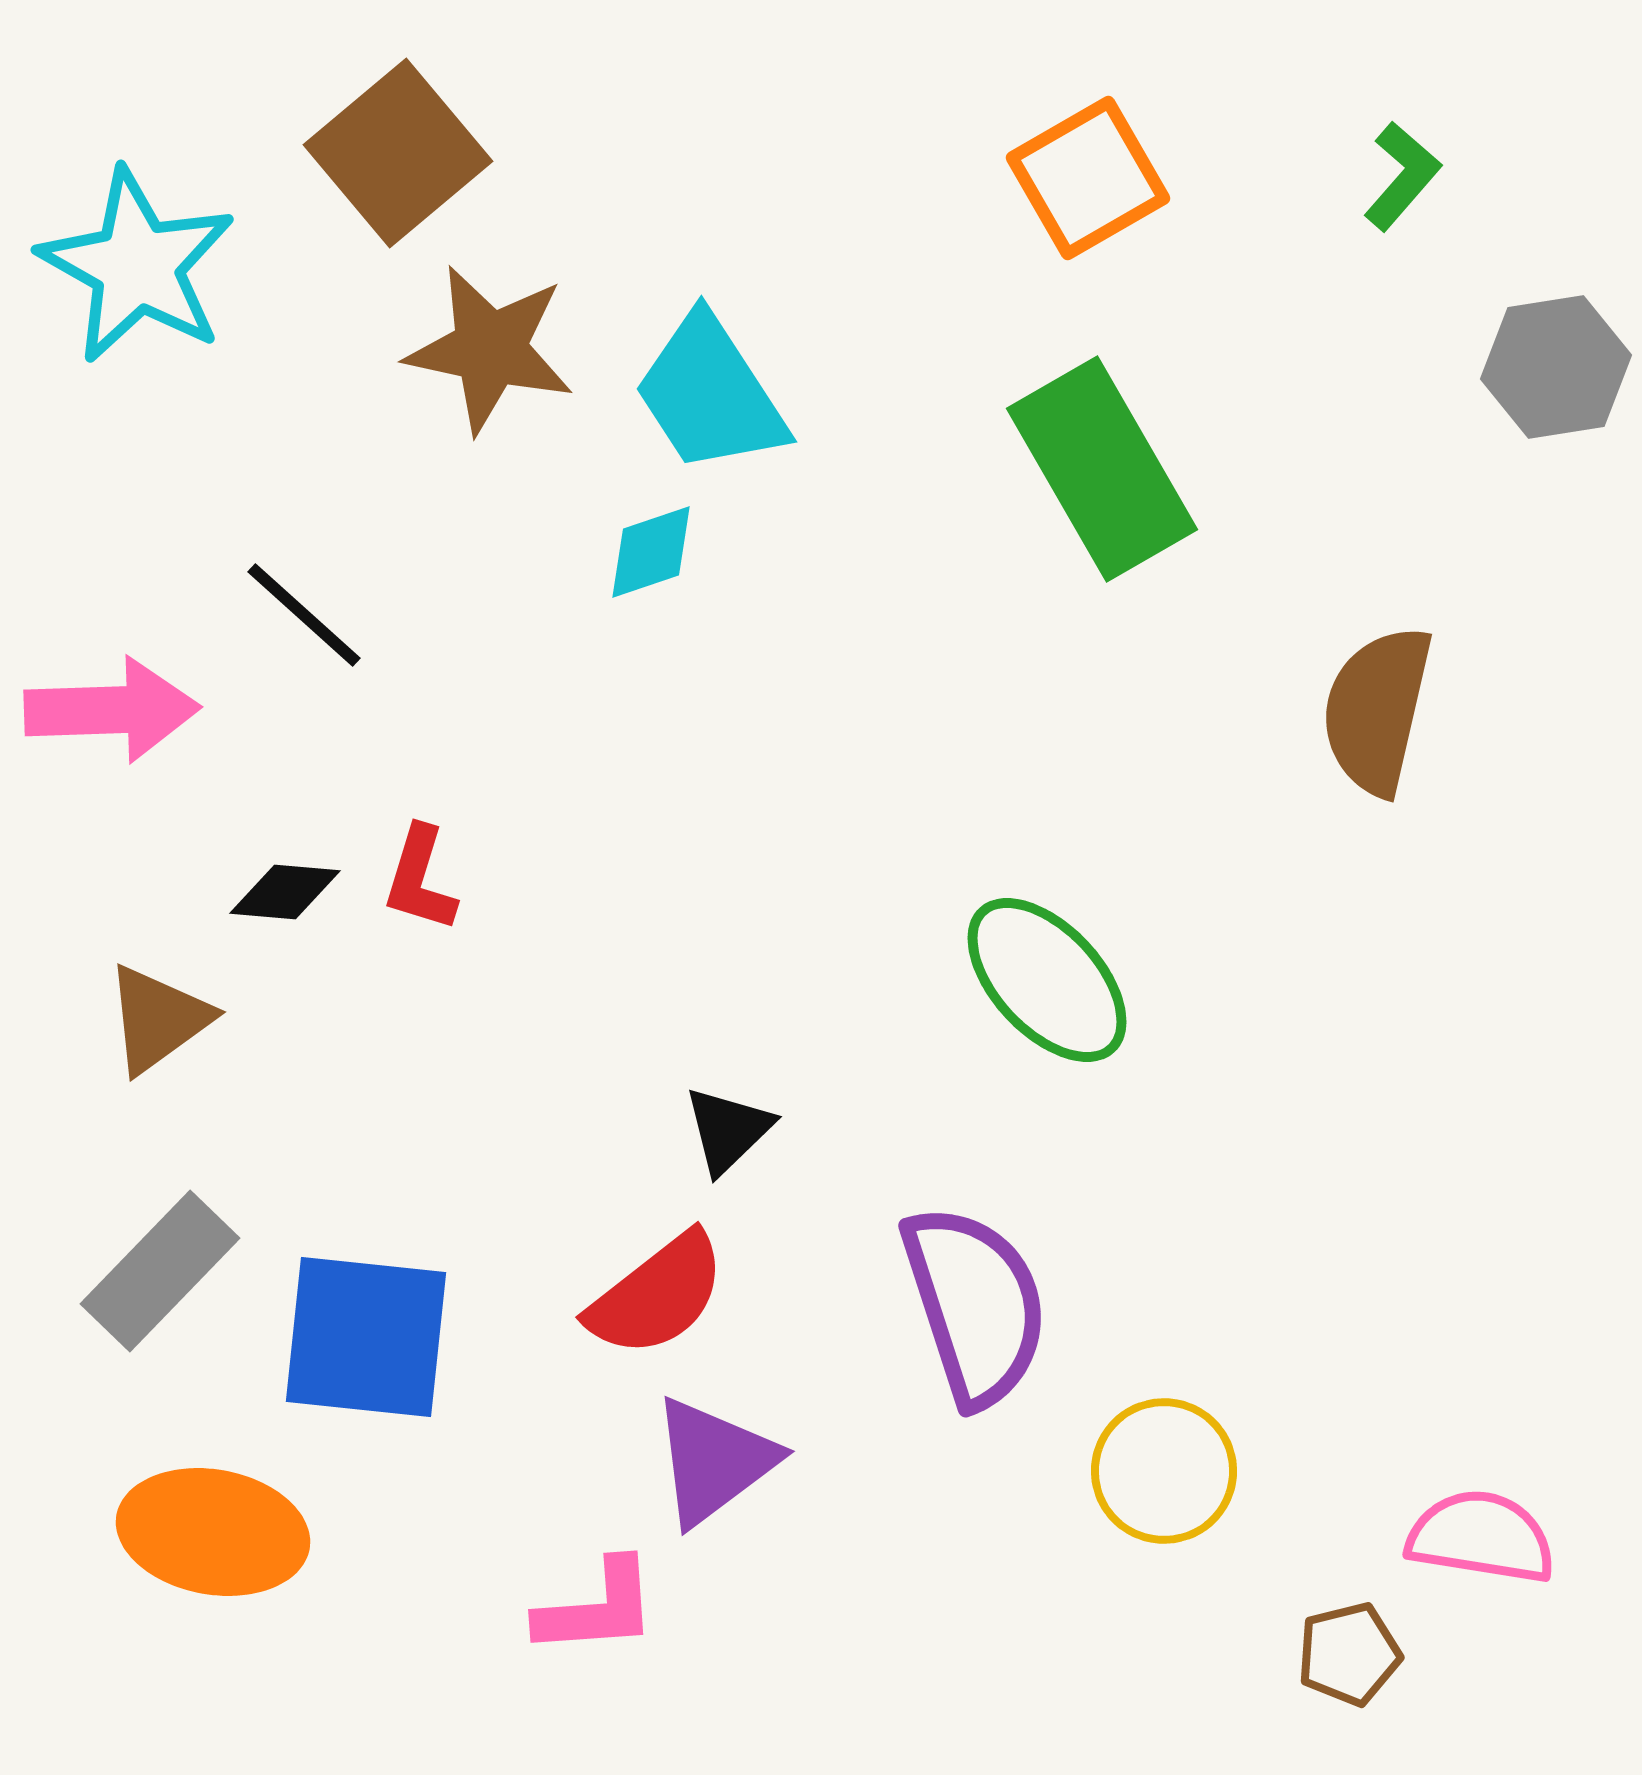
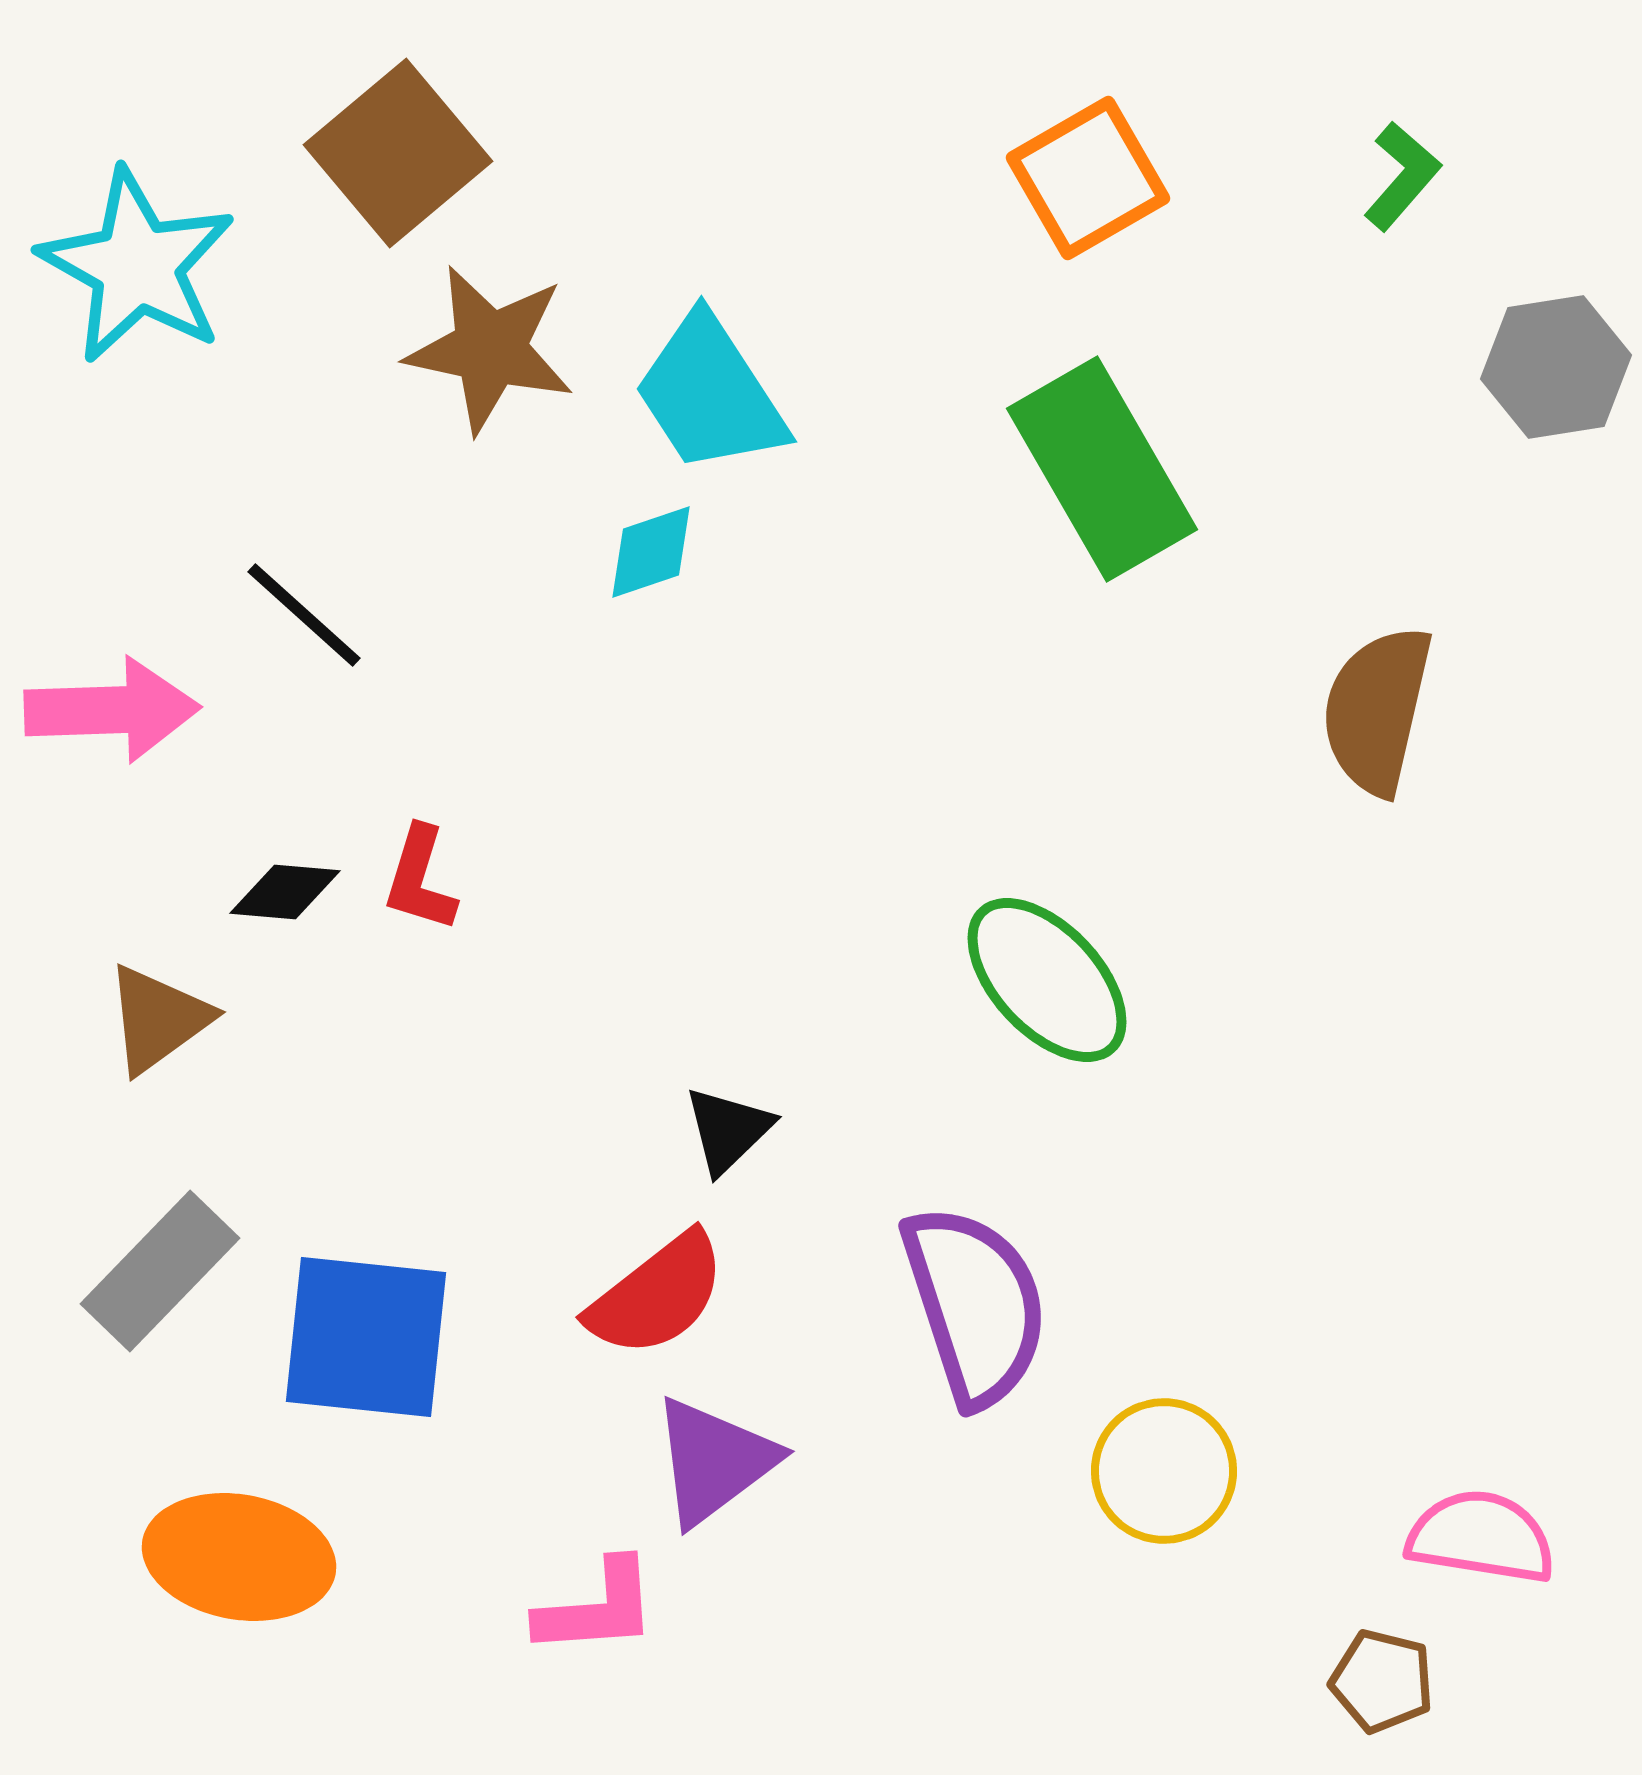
orange ellipse: moved 26 px right, 25 px down
brown pentagon: moved 33 px right, 27 px down; rotated 28 degrees clockwise
